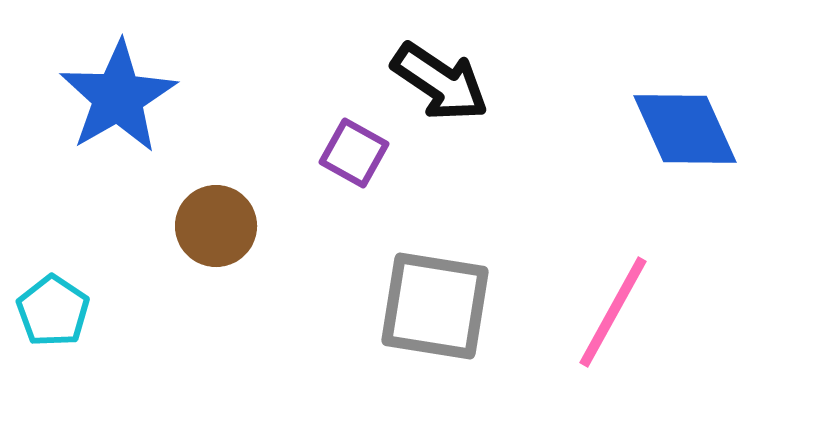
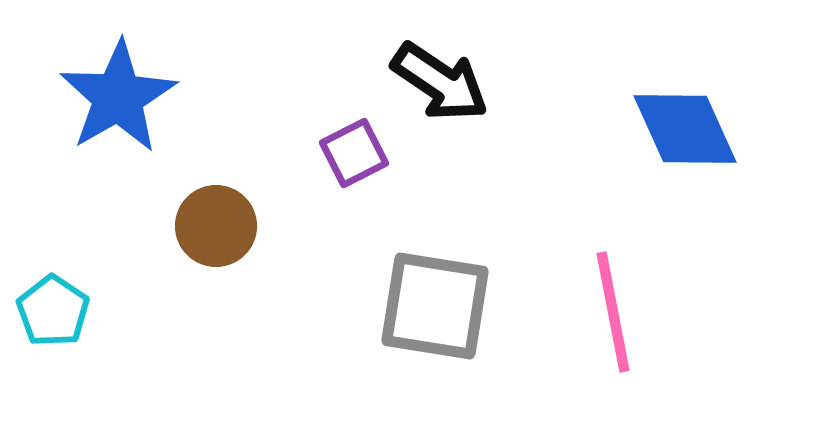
purple square: rotated 34 degrees clockwise
pink line: rotated 40 degrees counterclockwise
